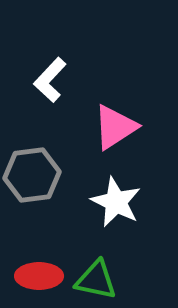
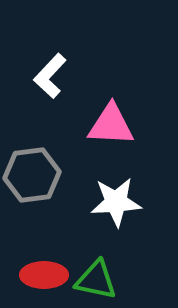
white L-shape: moved 4 px up
pink triangle: moved 4 px left, 2 px up; rotated 36 degrees clockwise
white star: rotated 30 degrees counterclockwise
red ellipse: moved 5 px right, 1 px up
